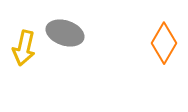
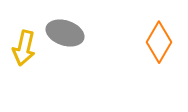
orange diamond: moved 5 px left, 1 px up
